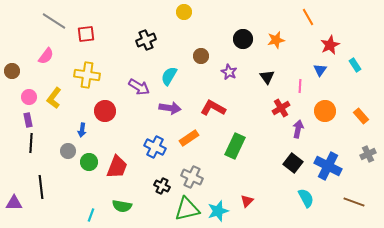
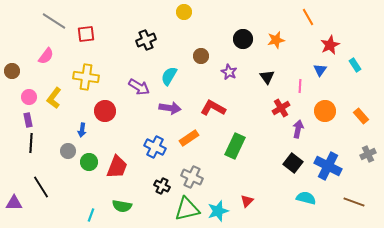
yellow cross at (87, 75): moved 1 px left, 2 px down
black line at (41, 187): rotated 25 degrees counterclockwise
cyan semicircle at (306, 198): rotated 48 degrees counterclockwise
